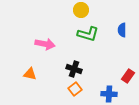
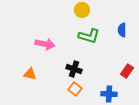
yellow circle: moved 1 px right
green L-shape: moved 1 px right, 2 px down
red rectangle: moved 1 px left, 5 px up
orange square: rotated 16 degrees counterclockwise
